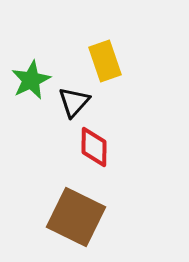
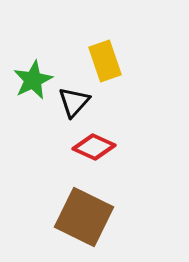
green star: moved 2 px right
red diamond: rotated 66 degrees counterclockwise
brown square: moved 8 px right
